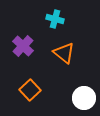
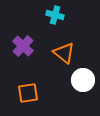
cyan cross: moved 4 px up
orange square: moved 2 px left, 3 px down; rotated 35 degrees clockwise
white circle: moved 1 px left, 18 px up
